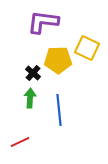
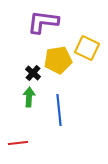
yellow pentagon: rotated 8 degrees counterclockwise
green arrow: moved 1 px left, 1 px up
red line: moved 2 px left, 1 px down; rotated 18 degrees clockwise
